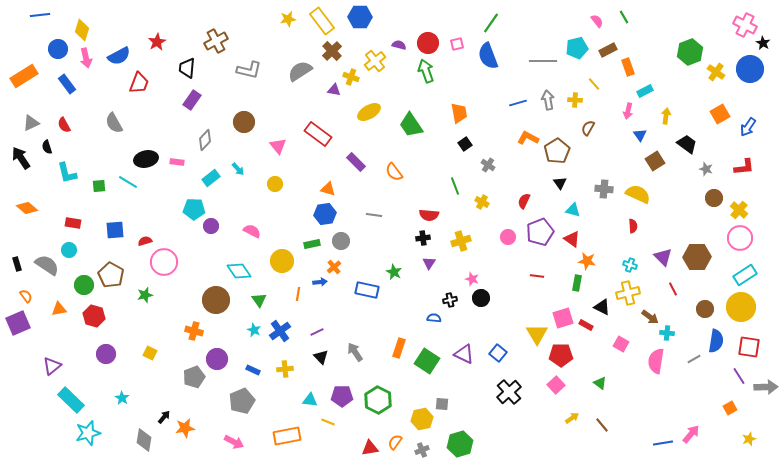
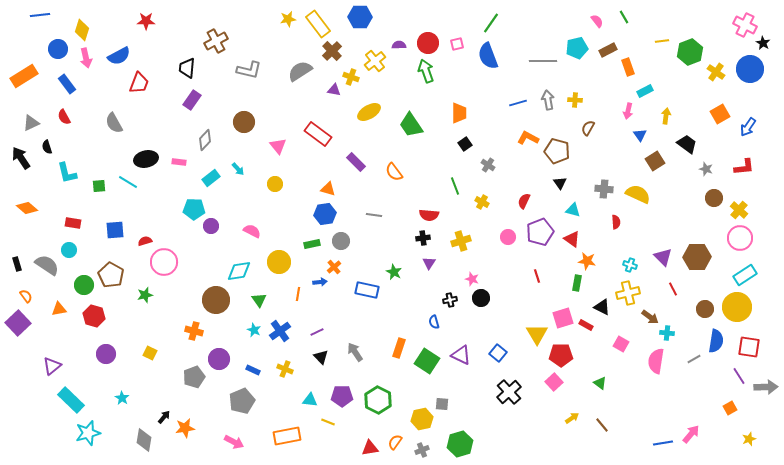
yellow rectangle at (322, 21): moved 4 px left, 3 px down
red star at (157, 42): moved 11 px left, 21 px up; rotated 30 degrees clockwise
purple semicircle at (399, 45): rotated 16 degrees counterclockwise
yellow line at (594, 84): moved 68 px right, 43 px up; rotated 56 degrees counterclockwise
orange trapezoid at (459, 113): rotated 10 degrees clockwise
red semicircle at (64, 125): moved 8 px up
brown pentagon at (557, 151): rotated 25 degrees counterclockwise
pink rectangle at (177, 162): moved 2 px right
red semicircle at (633, 226): moved 17 px left, 4 px up
yellow circle at (282, 261): moved 3 px left, 1 px down
cyan diamond at (239, 271): rotated 65 degrees counterclockwise
red line at (537, 276): rotated 64 degrees clockwise
yellow circle at (741, 307): moved 4 px left
blue semicircle at (434, 318): moved 4 px down; rotated 112 degrees counterclockwise
purple square at (18, 323): rotated 20 degrees counterclockwise
purple triangle at (464, 354): moved 3 px left, 1 px down
purple circle at (217, 359): moved 2 px right
yellow cross at (285, 369): rotated 28 degrees clockwise
pink square at (556, 385): moved 2 px left, 3 px up
